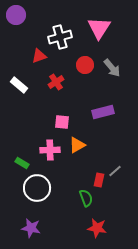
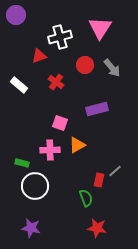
pink triangle: moved 1 px right
red cross: rotated 21 degrees counterclockwise
purple rectangle: moved 6 px left, 3 px up
pink square: moved 2 px left, 1 px down; rotated 14 degrees clockwise
green rectangle: rotated 16 degrees counterclockwise
white circle: moved 2 px left, 2 px up
